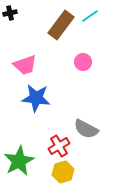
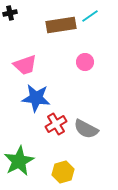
brown rectangle: rotated 44 degrees clockwise
pink circle: moved 2 px right
red cross: moved 3 px left, 22 px up
